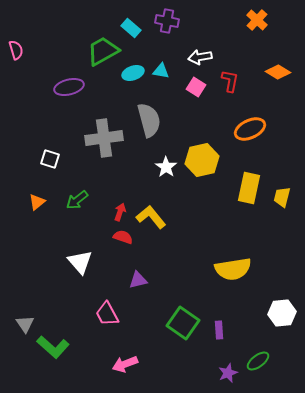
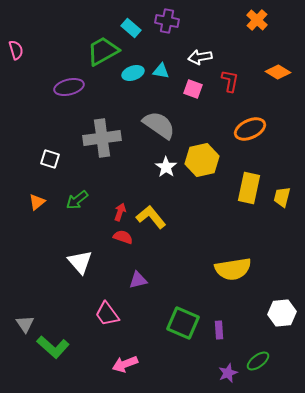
pink square: moved 3 px left, 2 px down; rotated 12 degrees counterclockwise
gray semicircle: moved 10 px right, 5 px down; rotated 40 degrees counterclockwise
gray cross: moved 2 px left
pink trapezoid: rotated 8 degrees counterclockwise
green square: rotated 12 degrees counterclockwise
